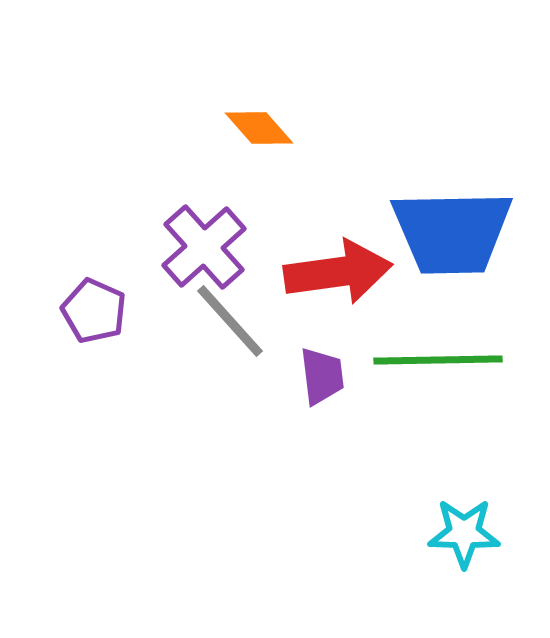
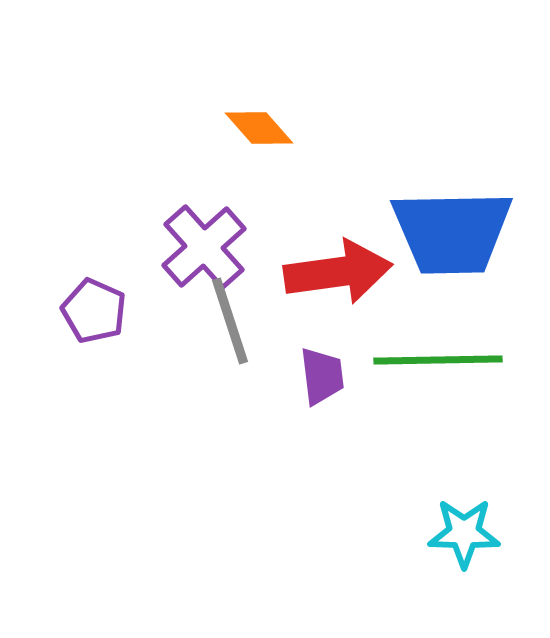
gray line: rotated 24 degrees clockwise
